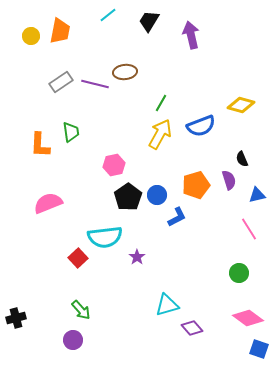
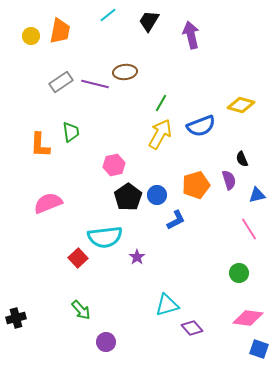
blue L-shape: moved 1 px left, 3 px down
pink diamond: rotated 28 degrees counterclockwise
purple circle: moved 33 px right, 2 px down
